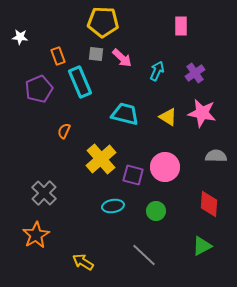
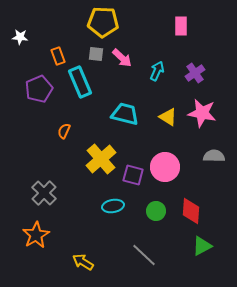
gray semicircle: moved 2 px left
red diamond: moved 18 px left, 7 px down
